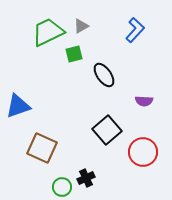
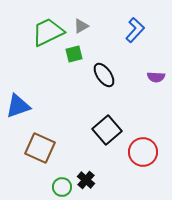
purple semicircle: moved 12 px right, 24 px up
brown square: moved 2 px left
black cross: moved 2 px down; rotated 24 degrees counterclockwise
